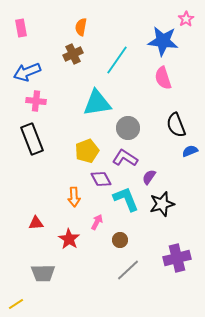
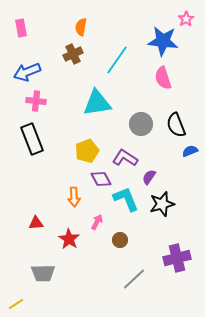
gray circle: moved 13 px right, 4 px up
gray line: moved 6 px right, 9 px down
